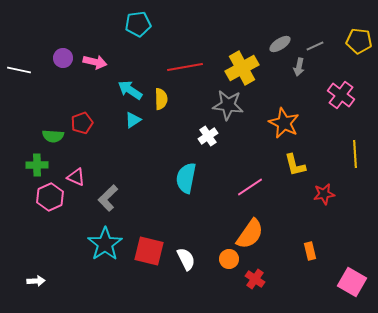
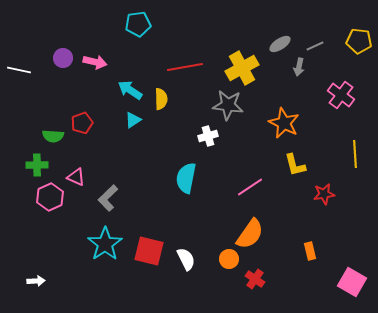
white cross: rotated 18 degrees clockwise
